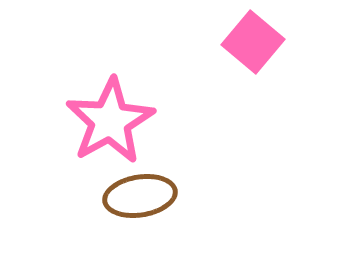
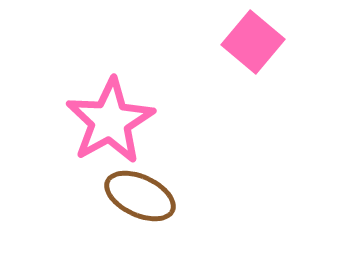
brown ellipse: rotated 34 degrees clockwise
